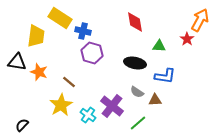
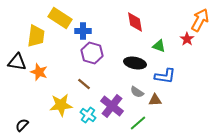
blue cross: rotated 14 degrees counterclockwise
green triangle: rotated 16 degrees clockwise
brown line: moved 15 px right, 2 px down
yellow star: rotated 25 degrees clockwise
